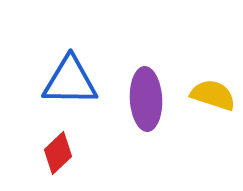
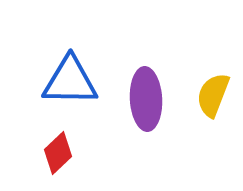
yellow semicircle: rotated 87 degrees counterclockwise
